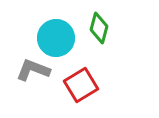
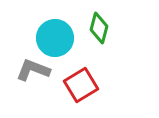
cyan circle: moved 1 px left
